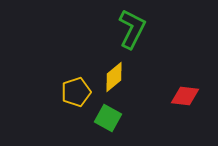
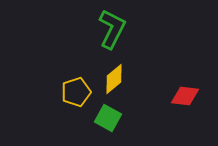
green L-shape: moved 20 px left
yellow diamond: moved 2 px down
